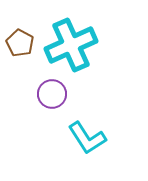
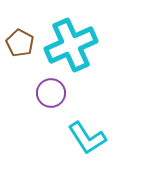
purple circle: moved 1 px left, 1 px up
